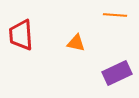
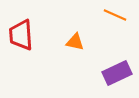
orange line: rotated 20 degrees clockwise
orange triangle: moved 1 px left, 1 px up
